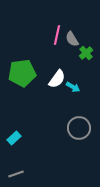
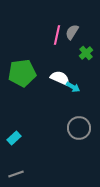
gray semicircle: moved 7 px up; rotated 63 degrees clockwise
white semicircle: moved 3 px right, 1 px up; rotated 102 degrees counterclockwise
